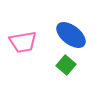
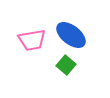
pink trapezoid: moved 9 px right, 2 px up
